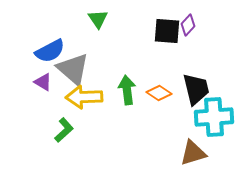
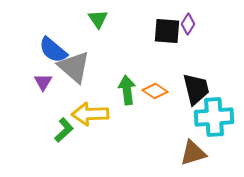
purple diamond: moved 1 px up; rotated 10 degrees counterclockwise
blue semicircle: moved 3 px right, 1 px up; rotated 68 degrees clockwise
gray triangle: moved 1 px right, 2 px up
purple triangle: rotated 30 degrees clockwise
orange diamond: moved 4 px left, 2 px up
yellow arrow: moved 6 px right, 17 px down
